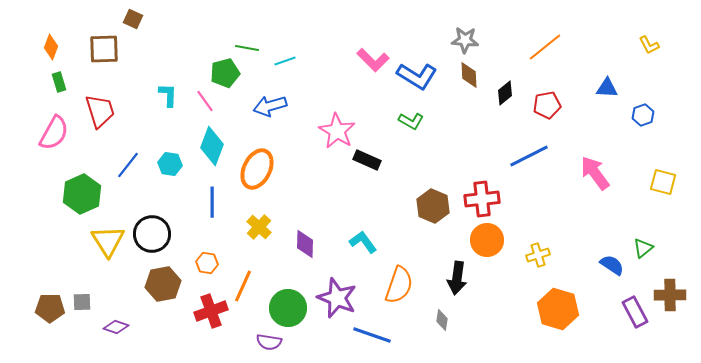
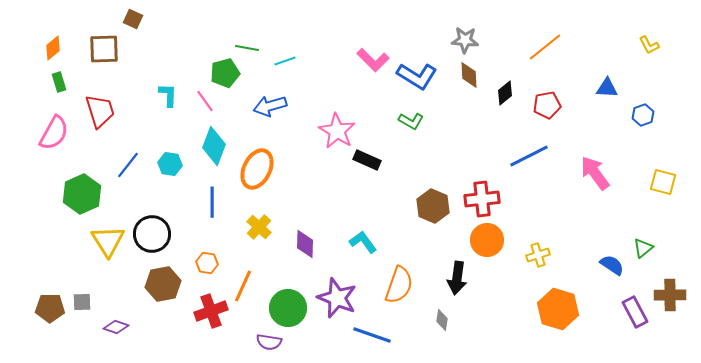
orange diamond at (51, 47): moved 2 px right, 1 px down; rotated 30 degrees clockwise
cyan diamond at (212, 146): moved 2 px right
